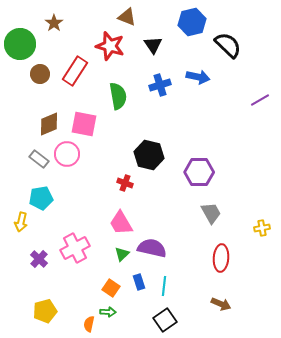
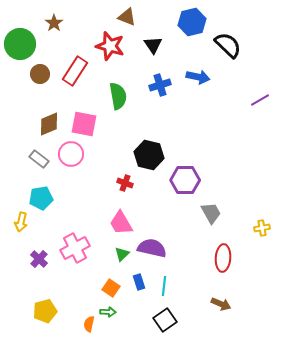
pink circle: moved 4 px right
purple hexagon: moved 14 px left, 8 px down
red ellipse: moved 2 px right
